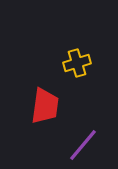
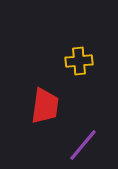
yellow cross: moved 2 px right, 2 px up; rotated 12 degrees clockwise
